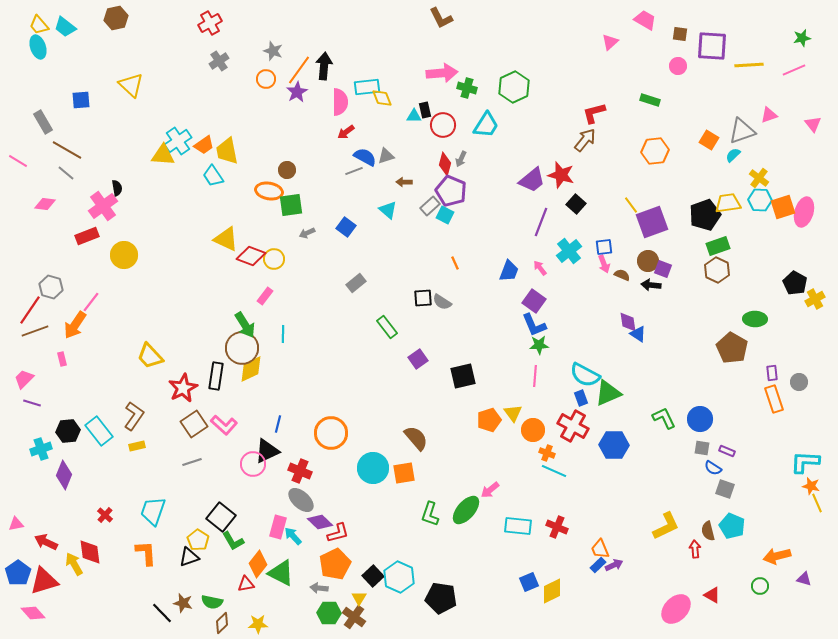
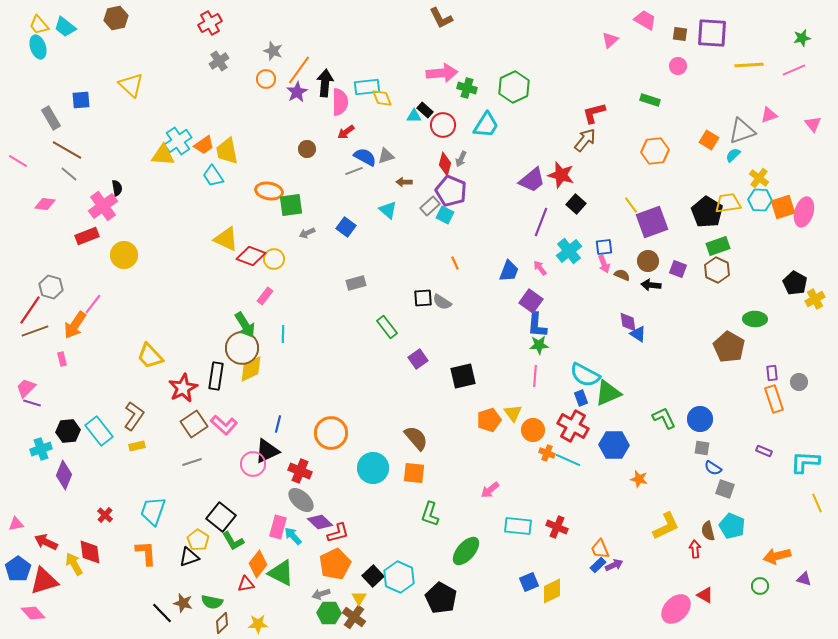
pink triangle at (610, 42): moved 2 px up
purple square at (712, 46): moved 13 px up
black arrow at (324, 66): moved 1 px right, 17 px down
black rectangle at (425, 110): rotated 35 degrees counterclockwise
gray rectangle at (43, 122): moved 8 px right, 4 px up
brown circle at (287, 170): moved 20 px right, 21 px up
gray line at (66, 173): moved 3 px right, 1 px down
black pentagon at (705, 215): moved 2 px right, 3 px up; rotated 20 degrees counterclockwise
purple square at (663, 269): moved 15 px right
gray rectangle at (356, 283): rotated 24 degrees clockwise
purple square at (534, 301): moved 3 px left
pink line at (91, 302): moved 2 px right, 2 px down
blue L-shape at (534, 325): moved 3 px right; rotated 28 degrees clockwise
brown pentagon at (732, 348): moved 3 px left, 1 px up
pink trapezoid at (24, 379): moved 2 px right, 9 px down
purple rectangle at (727, 451): moved 37 px right
cyan line at (554, 471): moved 14 px right, 11 px up
orange square at (404, 473): moved 10 px right; rotated 15 degrees clockwise
orange star at (811, 486): moved 172 px left, 7 px up
green ellipse at (466, 510): moved 41 px down
blue pentagon at (18, 573): moved 4 px up
gray arrow at (319, 588): moved 2 px right, 6 px down; rotated 24 degrees counterclockwise
red triangle at (712, 595): moved 7 px left
black pentagon at (441, 598): rotated 20 degrees clockwise
